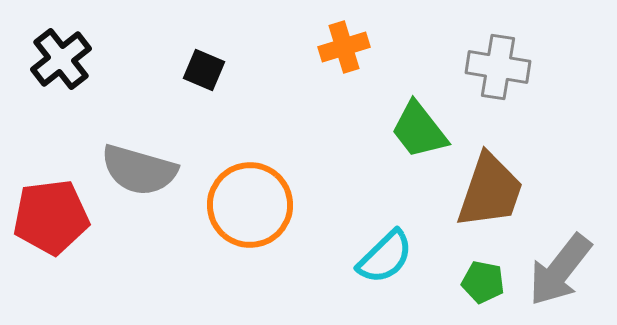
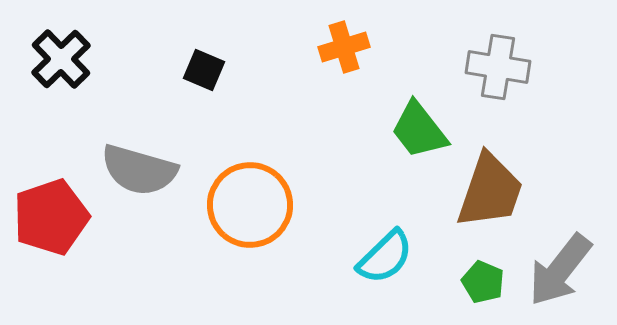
black cross: rotated 6 degrees counterclockwise
red pentagon: rotated 12 degrees counterclockwise
green pentagon: rotated 12 degrees clockwise
